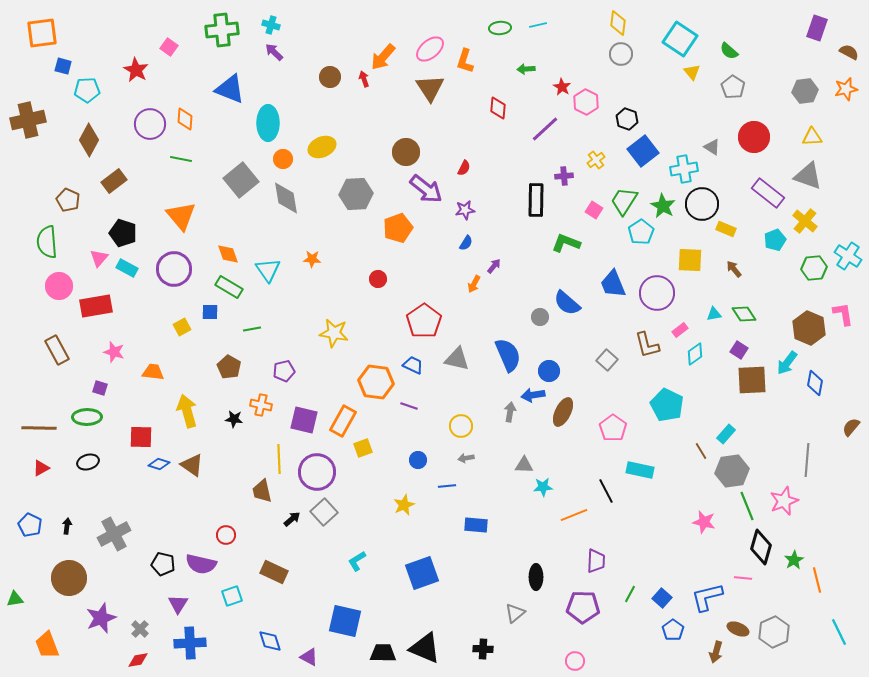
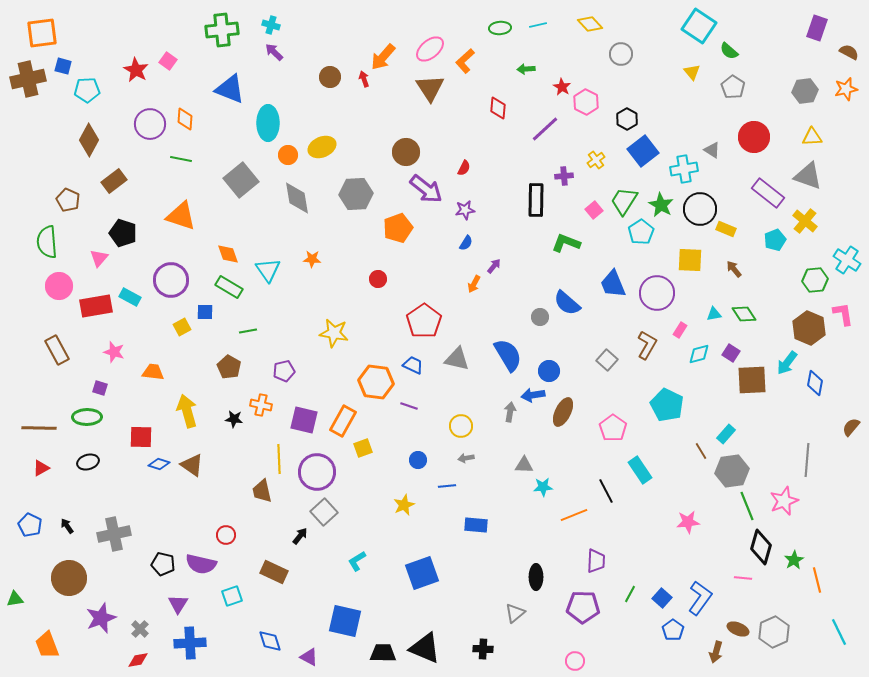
yellow diamond at (618, 23): moved 28 px left, 1 px down; rotated 50 degrees counterclockwise
cyan square at (680, 39): moved 19 px right, 13 px up
pink square at (169, 47): moved 1 px left, 14 px down
orange L-shape at (465, 61): rotated 30 degrees clockwise
black hexagon at (627, 119): rotated 10 degrees clockwise
brown cross at (28, 120): moved 41 px up
gray triangle at (712, 147): moved 3 px down
orange circle at (283, 159): moved 5 px right, 4 px up
gray diamond at (286, 198): moved 11 px right
black circle at (702, 204): moved 2 px left, 5 px down
green star at (663, 206): moved 2 px left, 1 px up
pink square at (594, 210): rotated 18 degrees clockwise
orange triangle at (181, 216): rotated 32 degrees counterclockwise
cyan cross at (848, 256): moved 1 px left, 4 px down
cyan rectangle at (127, 268): moved 3 px right, 29 px down
green hexagon at (814, 268): moved 1 px right, 12 px down
purple circle at (174, 269): moved 3 px left, 11 px down
blue square at (210, 312): moved 5 px left
green line at (252, 329): moved 4 px left, 2 px down
pink rectangle at (680, 330): rotated 21 degrees counterclockwise
brown L-shape at (647, 345): rotated 136 degrees counterclockwise
purple square at (739, 350): moved 8 px left, 3 px down
cyan diamond at (695, 354): moved 4 px right; rotated 20 degrees clockwise
blue semicircle at (508, 355): rotated 8 degrees counterclockwise
cyan rectangle at (640, 470): rotated 44 degrees clockwise
black arrow at (292, 519): moved 8 px right, 17 px down; rotated 12 degrees counterclockwise
pink star at (704, 522): moved 16 px left; rotated 20 degrees counterclockwise
black arrow at (67, 526): rotated 42 degrees counterclockwise
gray cross at (114, 534): rotated 16 degrees clockwise
blue L-shape at (707, 597): moved 7 px left, 1 px down; rotated 140 degrees clockwise
